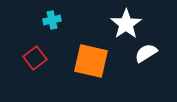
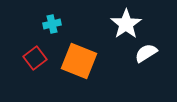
cyan cross: moved 4 px down
orange square: moved 12 px left; rotated 9 degrees clockwise
